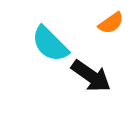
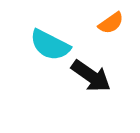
cyan semicircle: moved 1 px down; rotated 18 degrees counterclockwise
